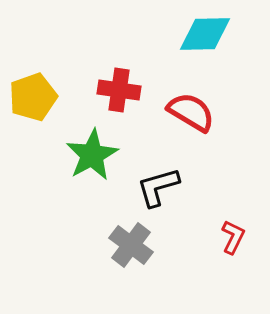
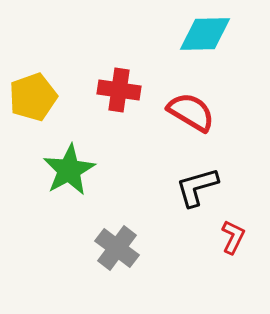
green star: moved 23 px left, 15 px down
black L-shape: moved 39 px right
gray cross: moved 14 px left, 3 px down
